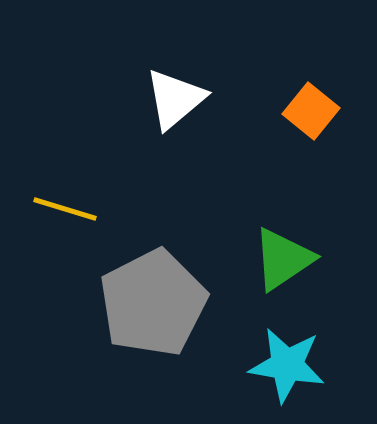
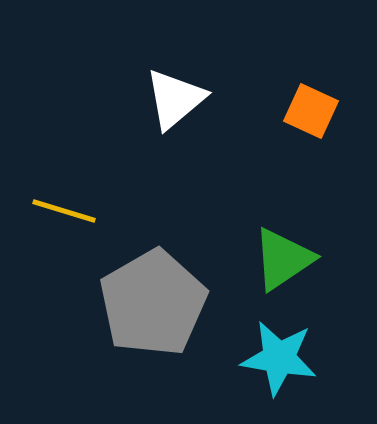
orange square: rotated 14 degrees counterclockwise
yellow line: moved 1 px left, 2 px down
gray pentagon: rotated 3 degrees counterclockwise
cyan star: moved 8 px left, 7 px up
